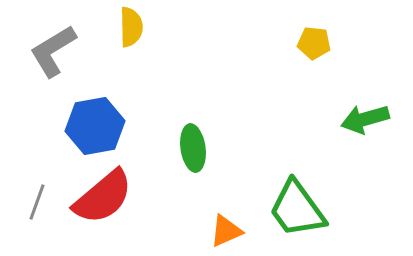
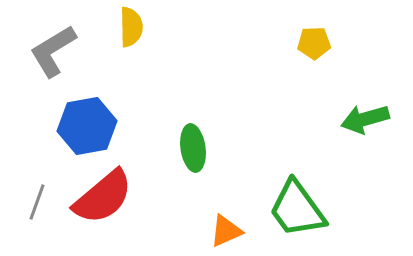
yellow pentagon: rotated 8 degrees counterclockwise
blue hexagon: moved 8 px left
